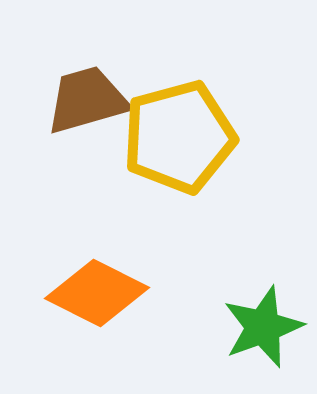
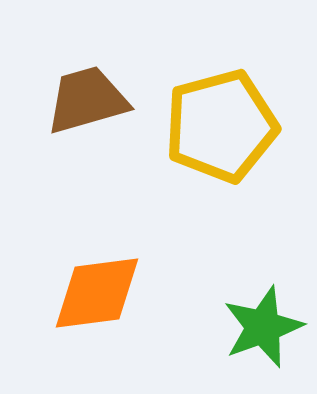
yellow pentagon: moved 42 px right, 11 px up
orange diamond: rotated 34 degrees counterclockwise
